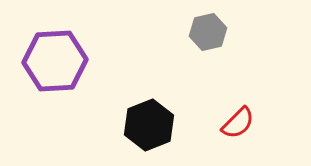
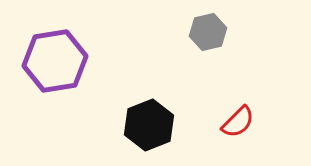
purple hexagon: rotated 6 degrees counterclockwise
red semicircle: moved 1 px up
